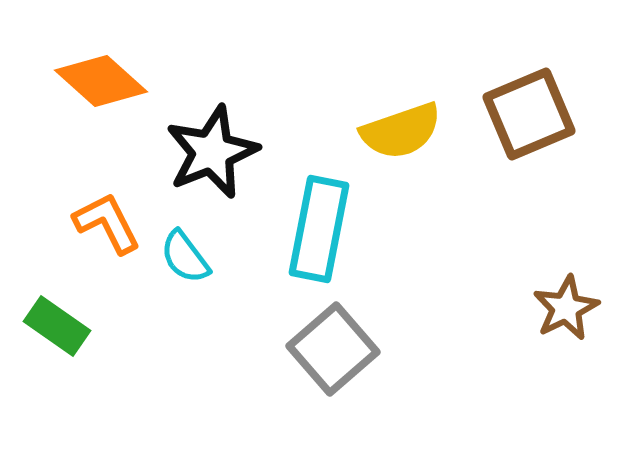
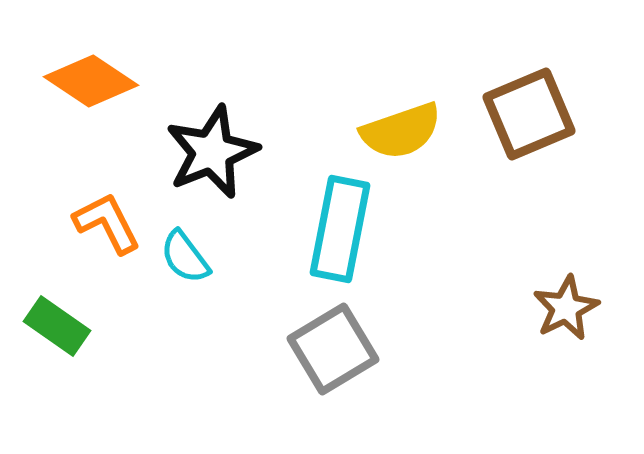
orange diamond: moved 10 px left; rotated 8 degrees counterclockwise
cyan rectangle: moved 21 px right
gray square: rotated 10 degrees clockwise
